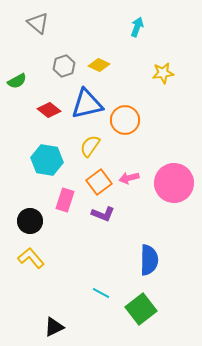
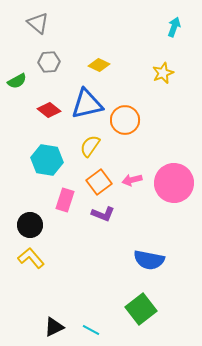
cyan arrow: moved 37 px right
gray hexagon: moved 15 px left, 4 px up; rotated 15 degrees clockwise
yellow star: rotated 15 degrees counterclockwise
pink arrow: moved 3 px right, 2 px down
black circle: moved 4 px down
blue semicircle: rotated 100 degrees clockwise
cyan line: moved 10 px left, 37 px down
